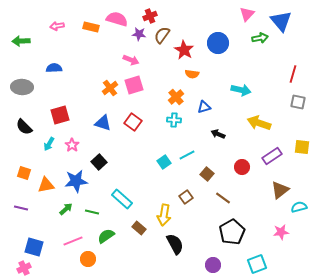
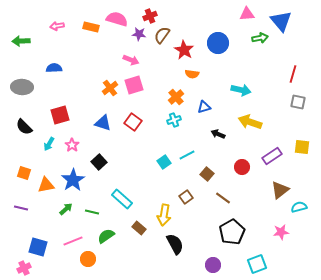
pink triangle at (247, 14): rotated 42 degrees clockwise
cyan cross at (174, 120): rotated 24 degrees counterclockwise
yellow arrow at (259, 123): moved 9 px left, 1 px up
blue star at (76, 181): moved 3 px left, 1 px up; rotated 25 degrees counterclockwise
blue square at (34, 247): moved 4 px right
